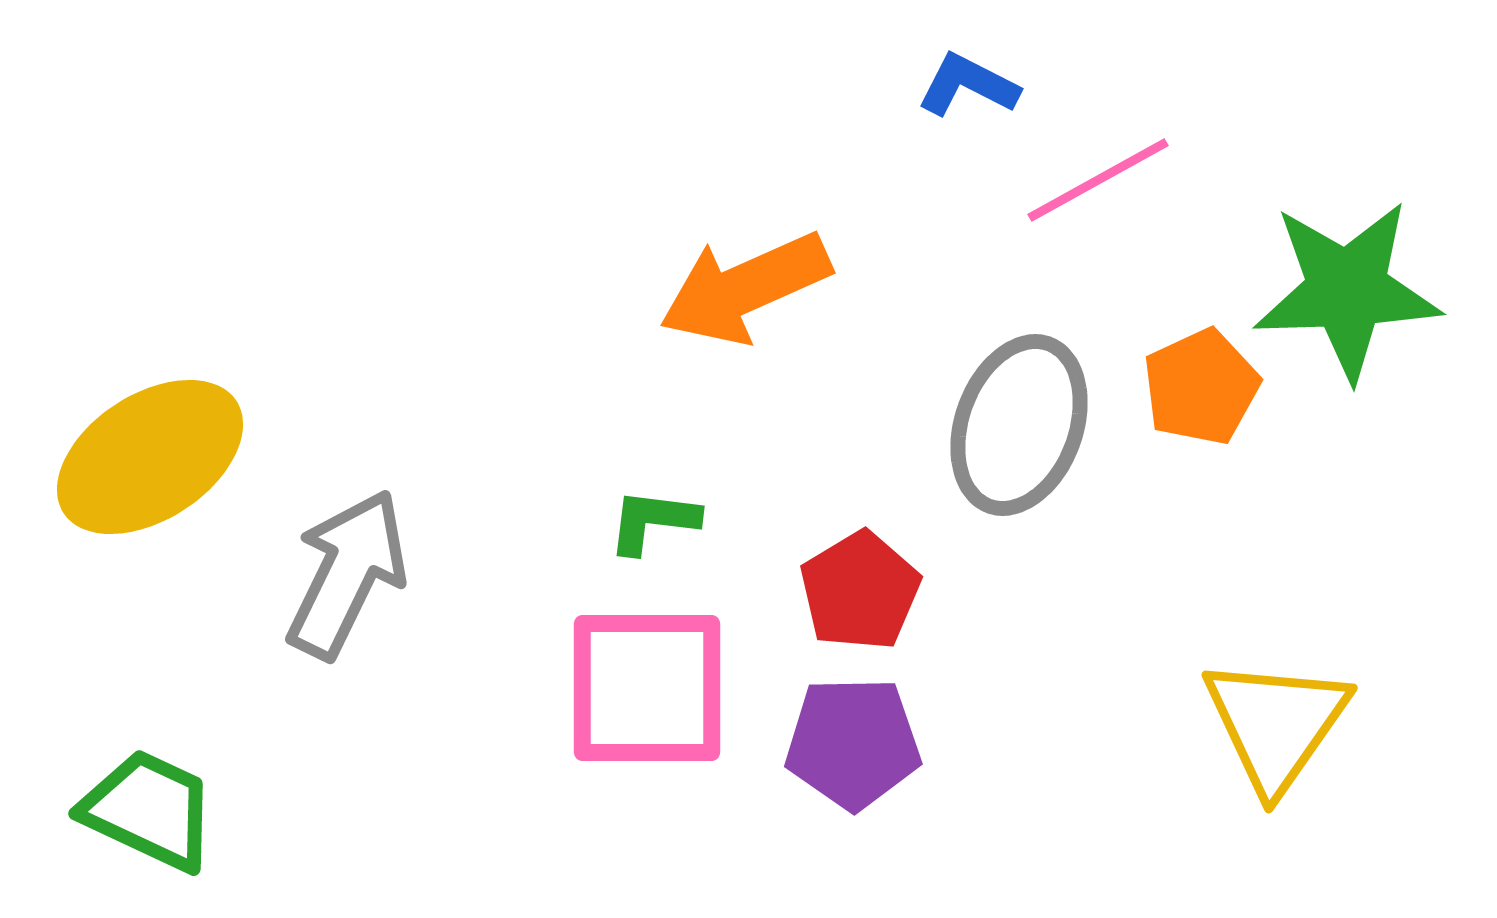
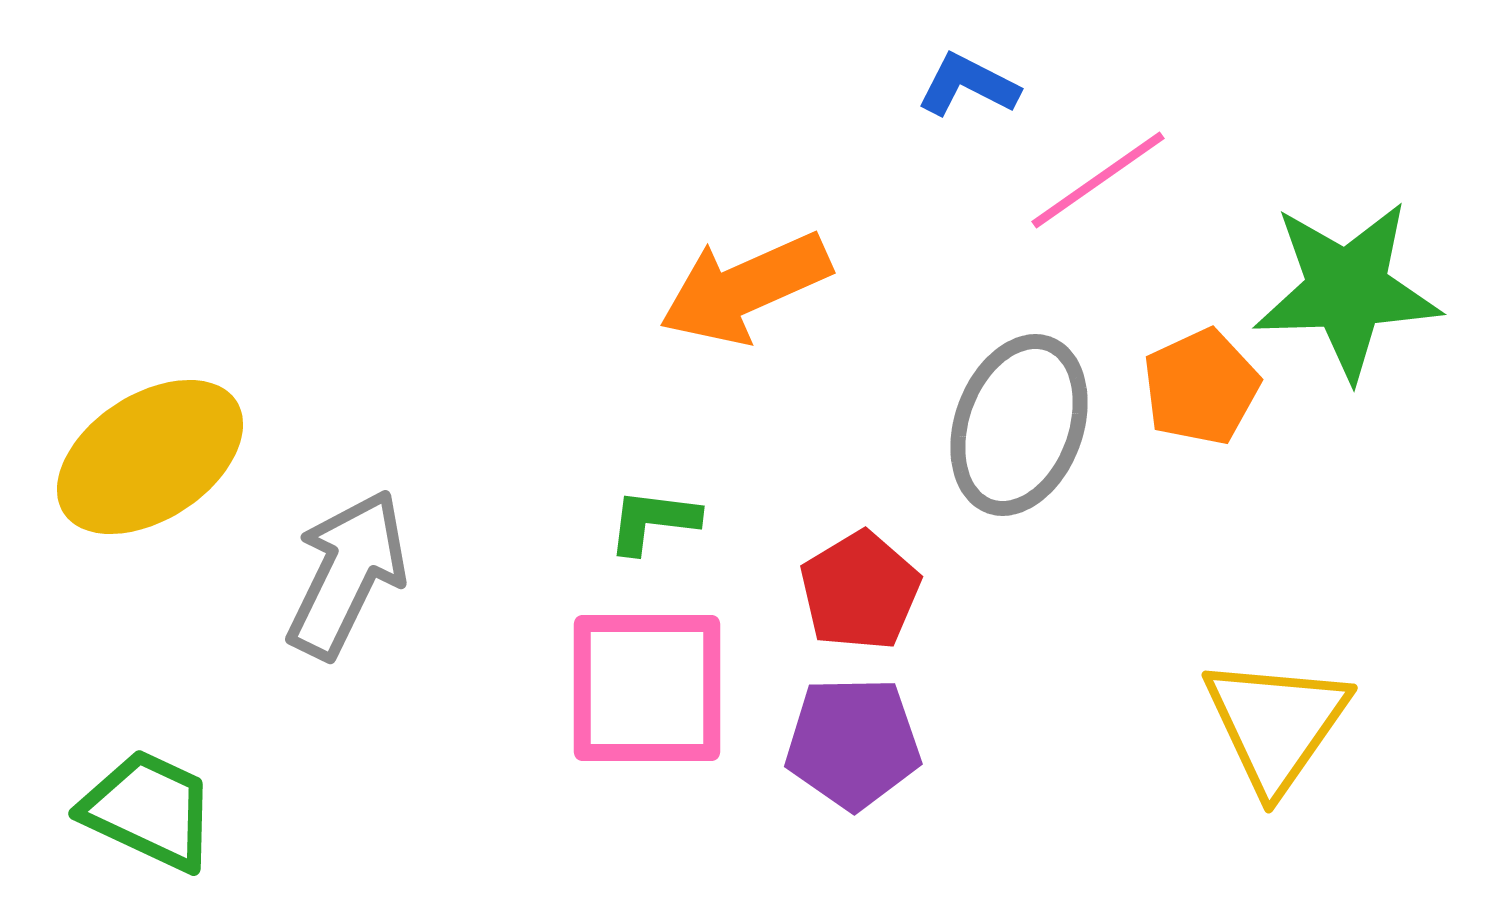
pink line: rotated 6 degrees counterclockwise
